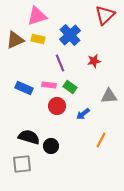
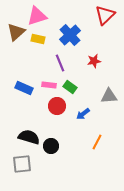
brown triangle: moved 1 px right, 8 px up; rotated 18 degrees counterclockwise
orange line: moved 4 px left, 2 px down
